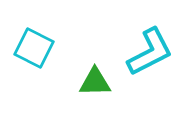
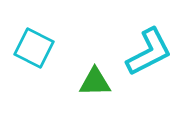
cyan L-shape: moved 1 px left
